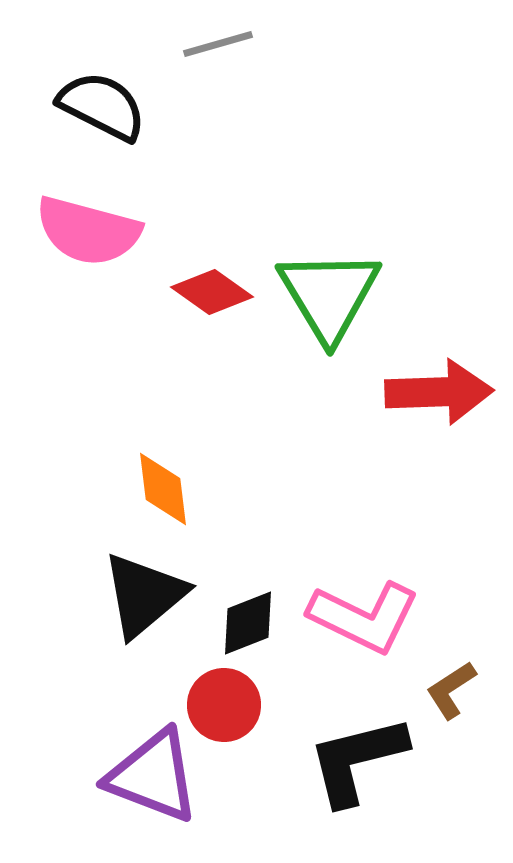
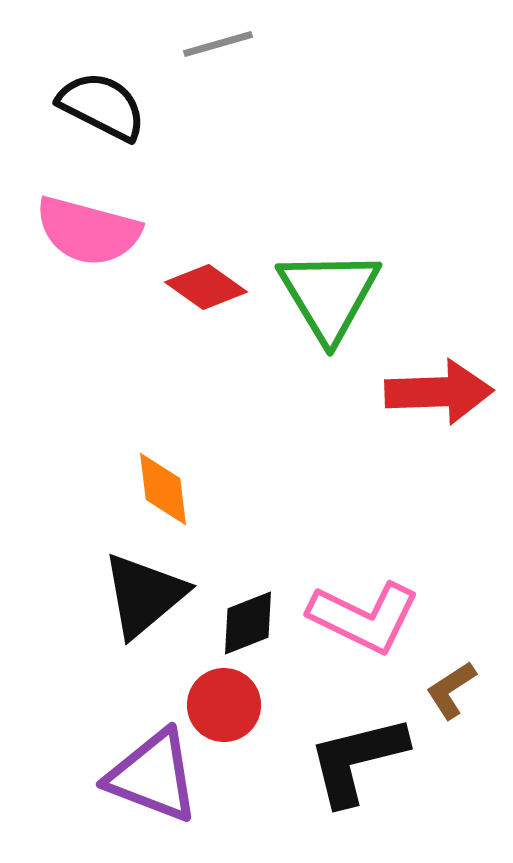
red diamond: moved 6 px left, 5 px up
